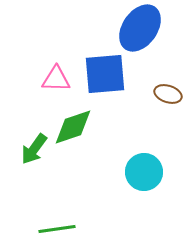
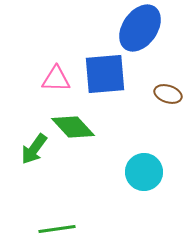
green diamond: rotated 66 degrees clockwise
